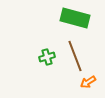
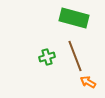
green rectangle: moved 1 px left
orange arrow: rotated 63 degrees clockwise
